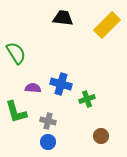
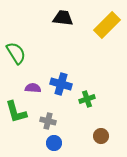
blue circle: moved 6 px right, 1 px down
